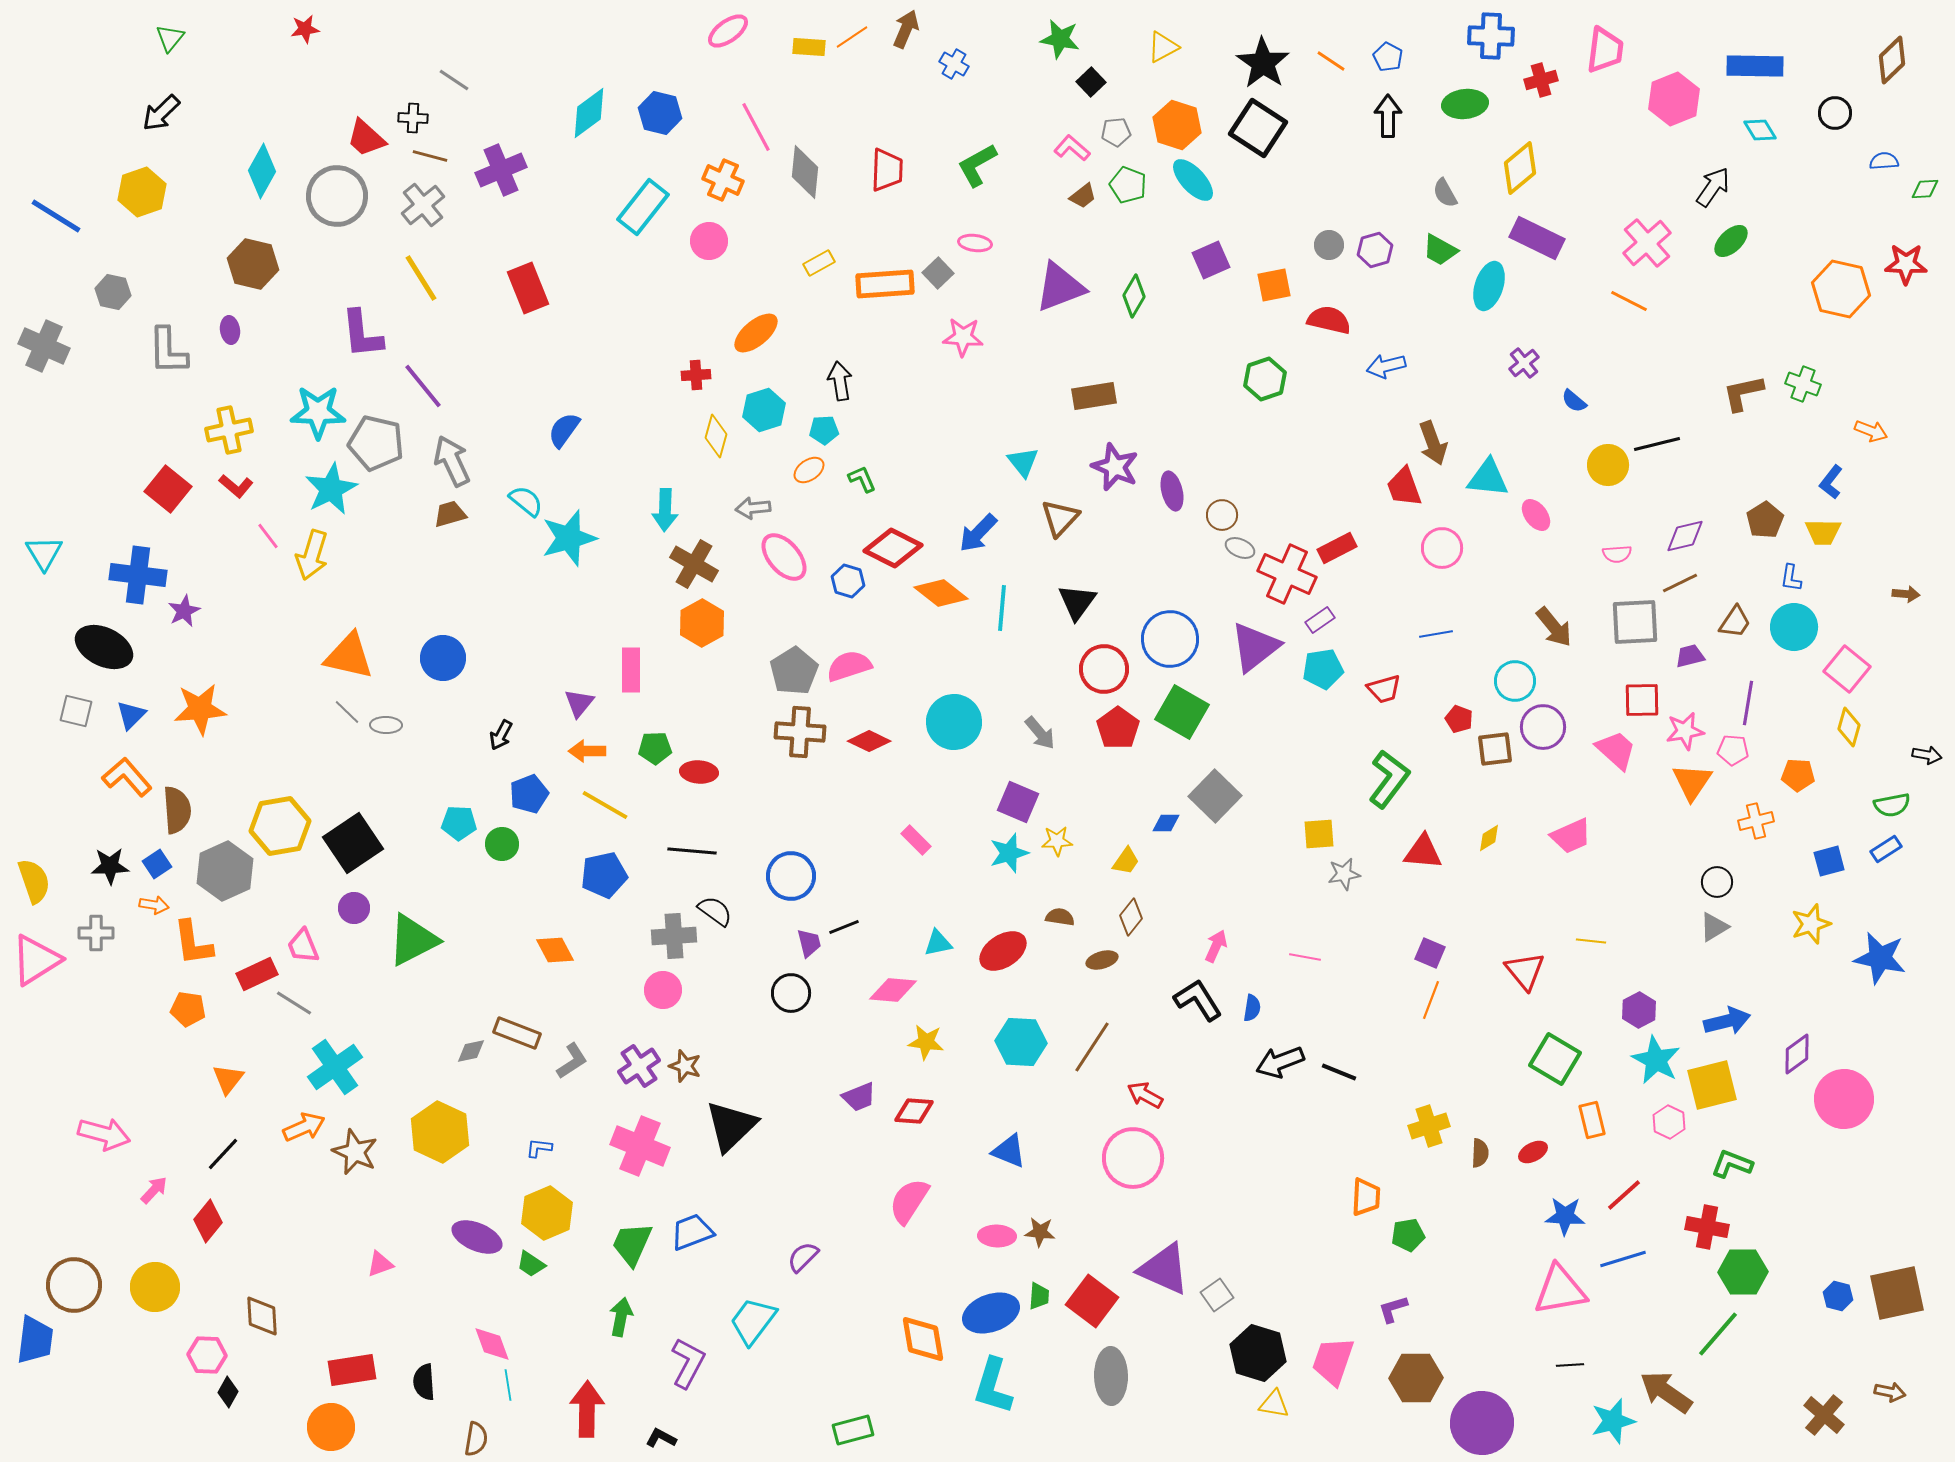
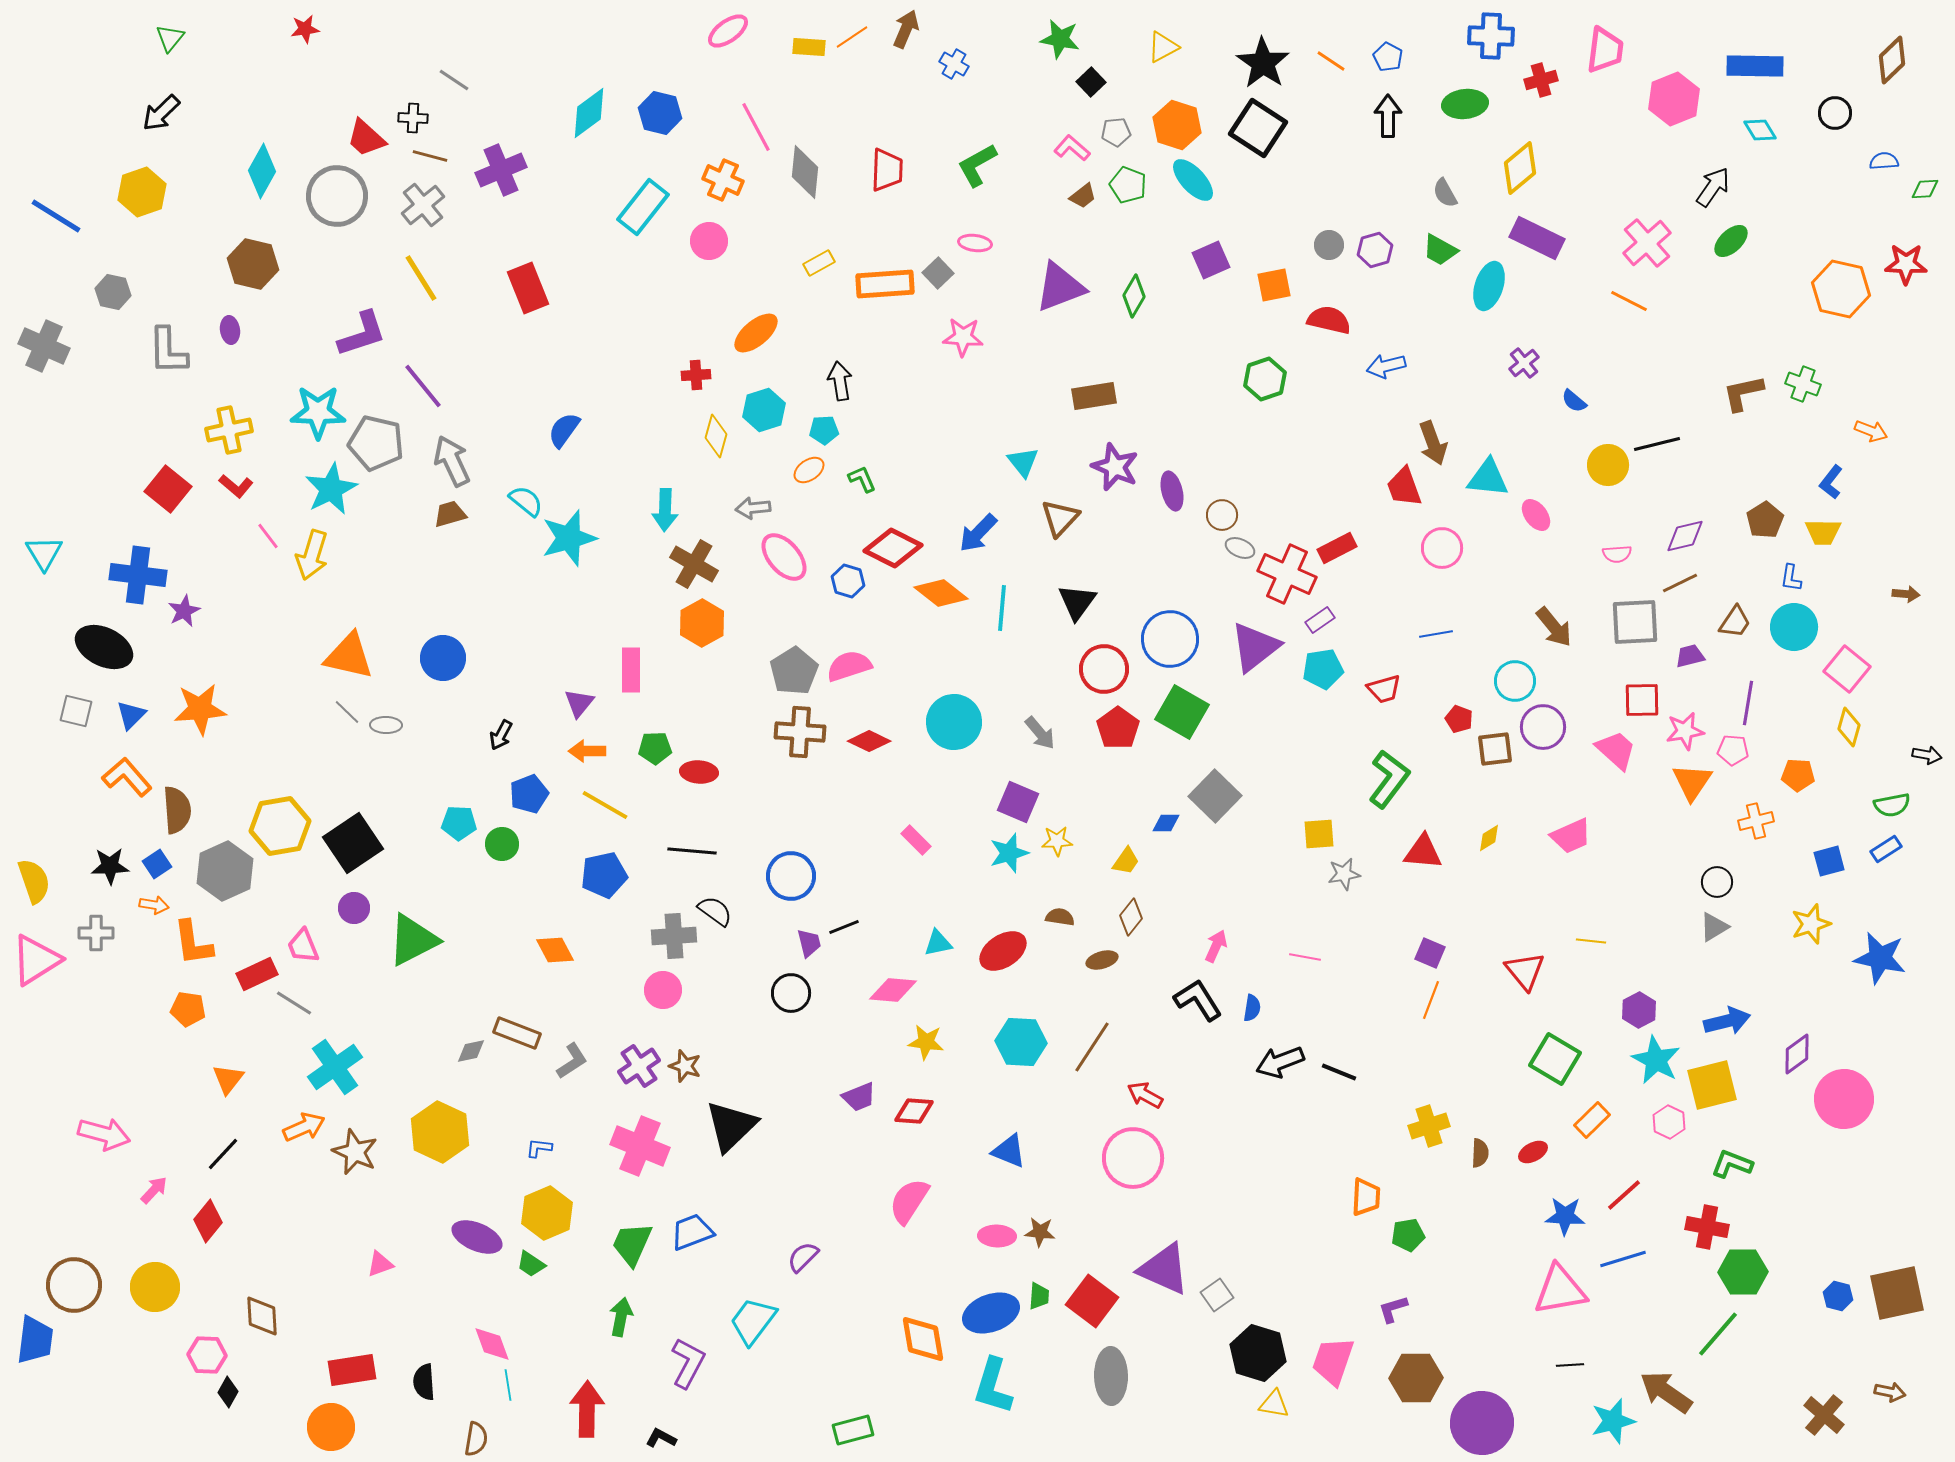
purple L-shape at (362, 334): rotated 102 degrees counterclockwise
orange rectangle at (1592, 1120): rotated 60 degrees clockwise
